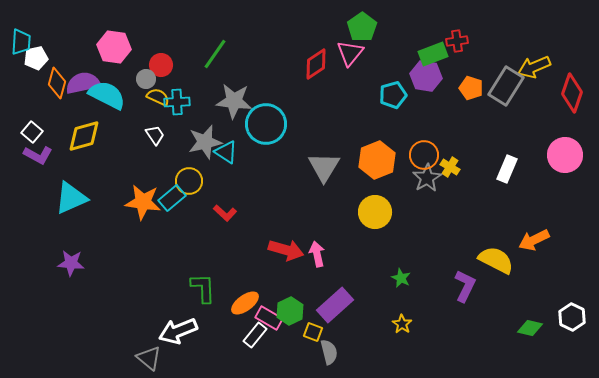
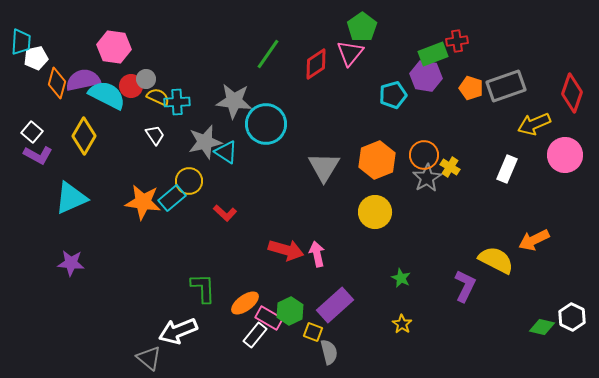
green line at (215, 54): moved 53 px right
red circle at (161, 65): moved 30 px left, 21 px down
yellow arrow at (534, 67): moved 57 px down
purple semicircle at (83, 83): moved 3 px up
gray rectangle at (506, 86): rotated 39 degrees clockwise
yellow diamond at (84, 136): rotated 45 degrees counterclockwise
green diamond at (530, 328): moved 12 px right, 1 px up
